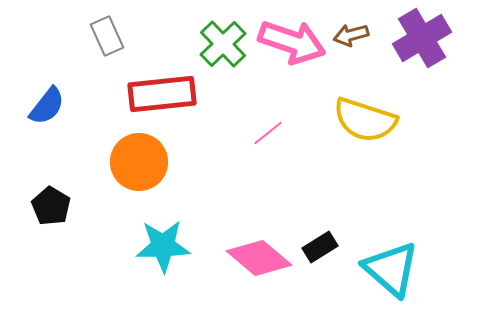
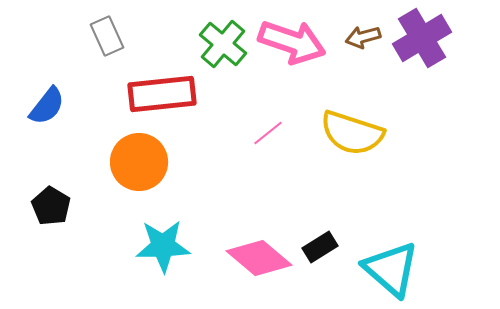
brown arrow: moved 12 px right, 2 px down
green cross: rotated 6 degrees counterclockwise
yellow semicircle: moved 13 px left, 13 px down
